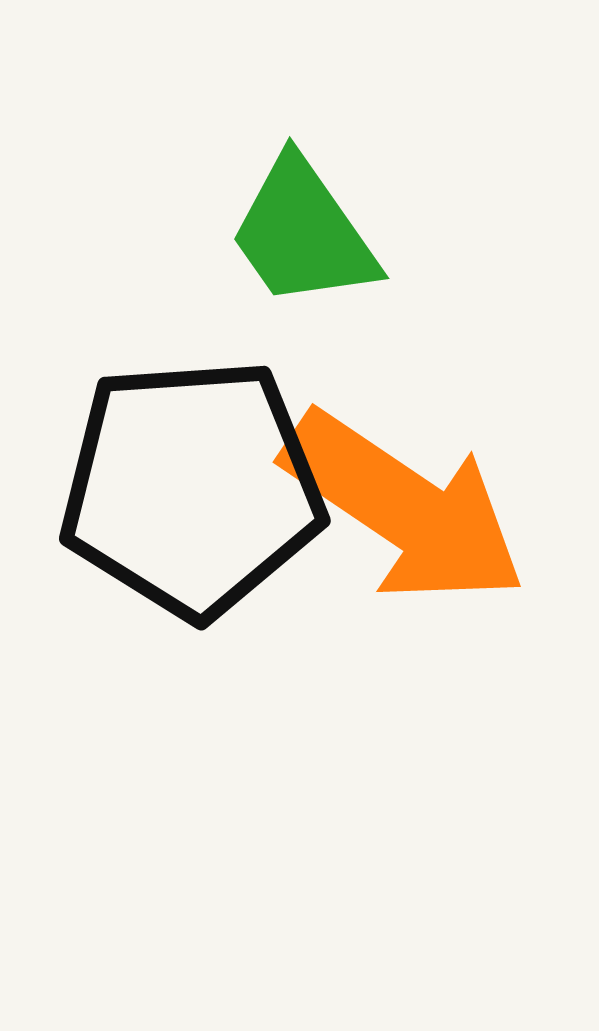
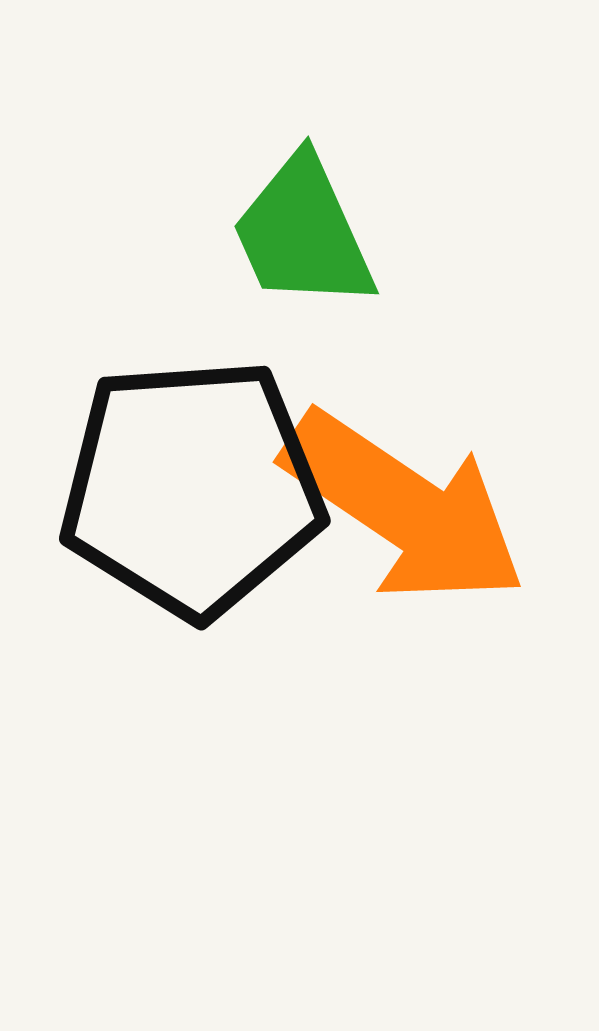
green trapezoid: rotated 11 degrees clockwise
